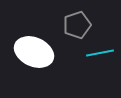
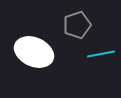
cyan line: moved 1 px right, 1 px down
